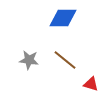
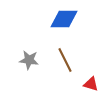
blue diamond: moved 1 px right, 1 px down
brown line: rotated 25 degrees clockwise
